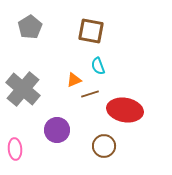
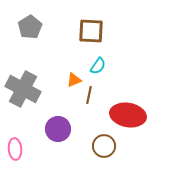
brown square: rotated 8 degrees counterclockwise
cyan semicircle: rotated 126 degrees counterclockwise
gray cross: rotated 12 degrees counterclockwise
brown line: moved 1 px left, 1 px down; rotated 60 degrees counterclockwise
red ellipse: moved 3 px right, 5 px down
purple circle: moved 1 px right, 1 px up
